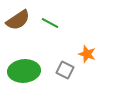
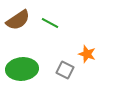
green ellipse: moved 2 px left, 2 px up
